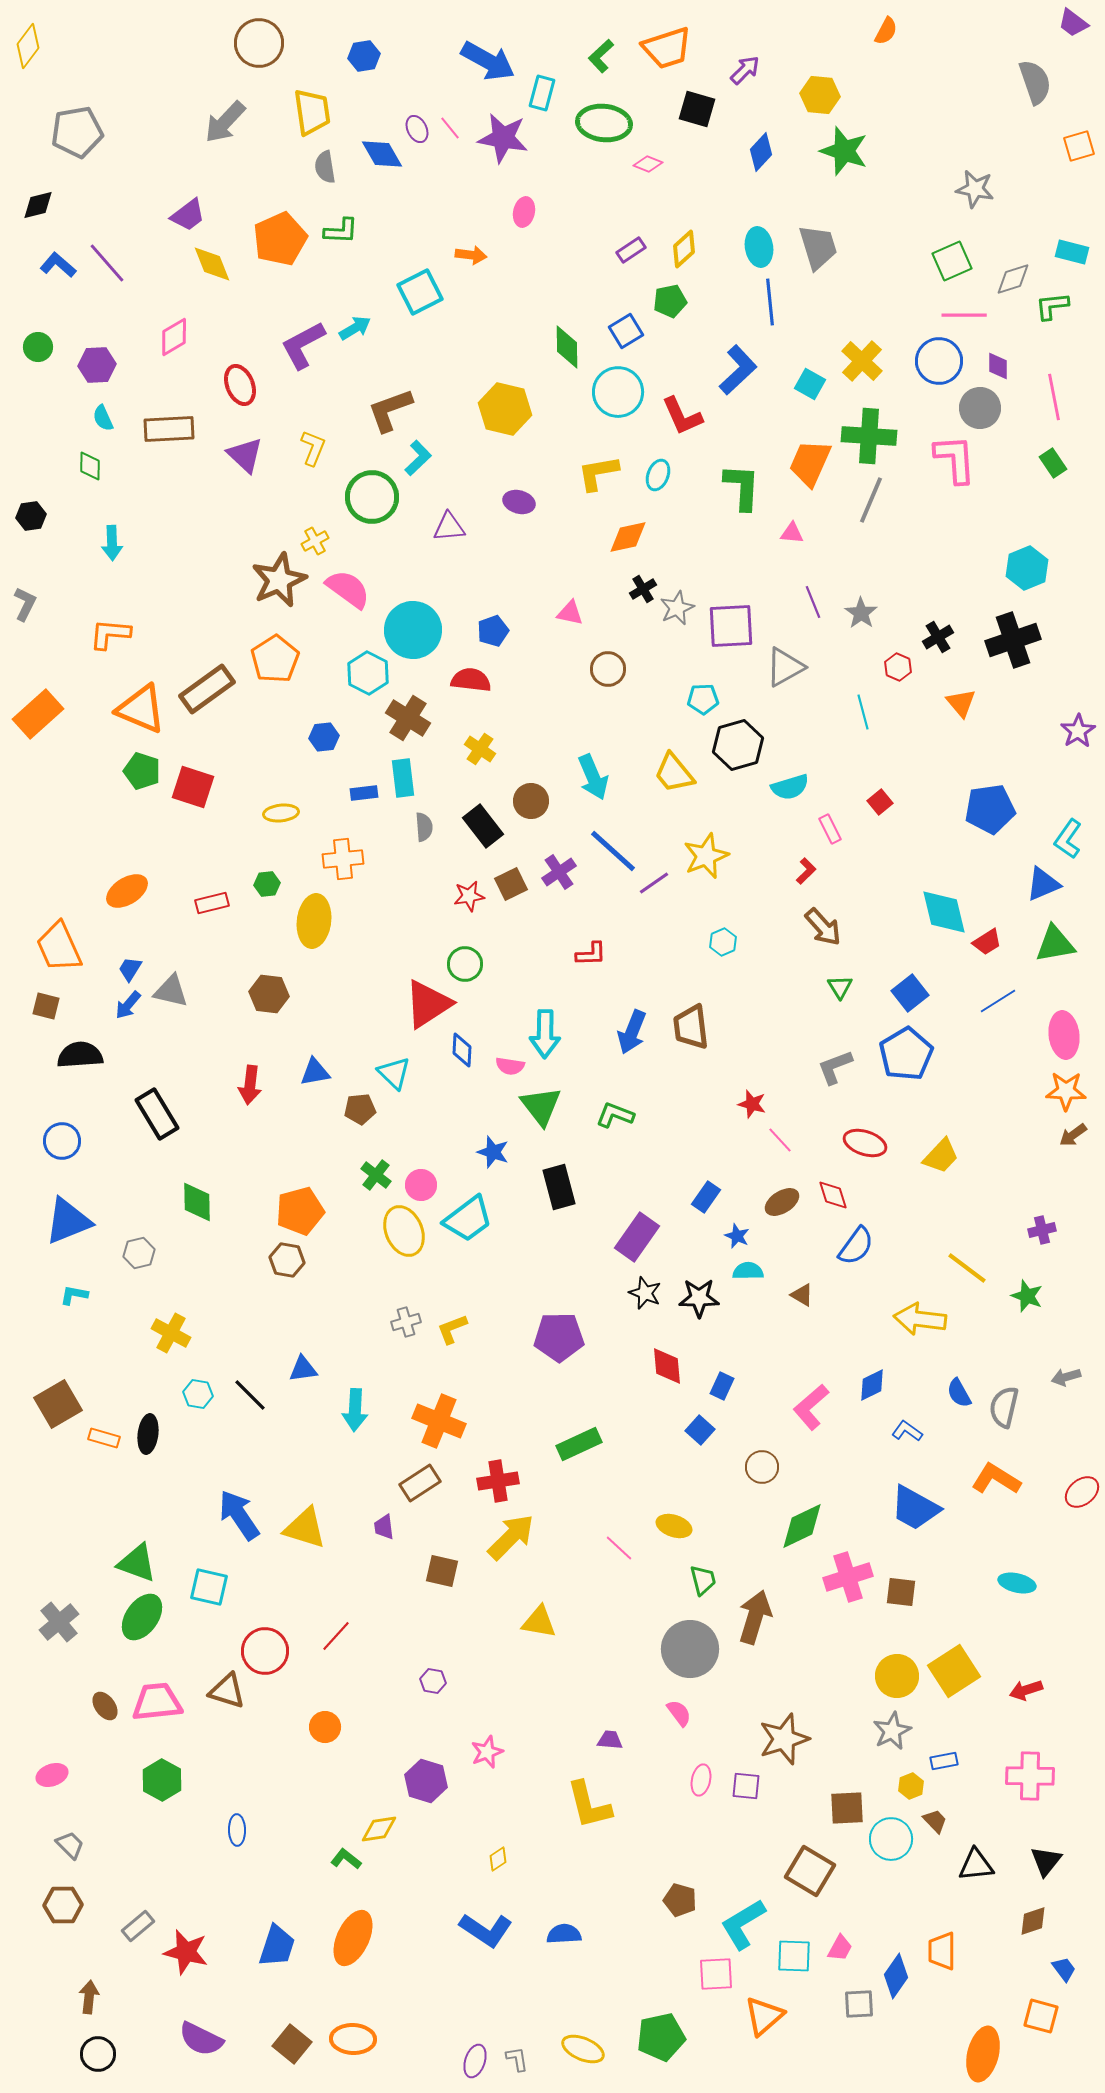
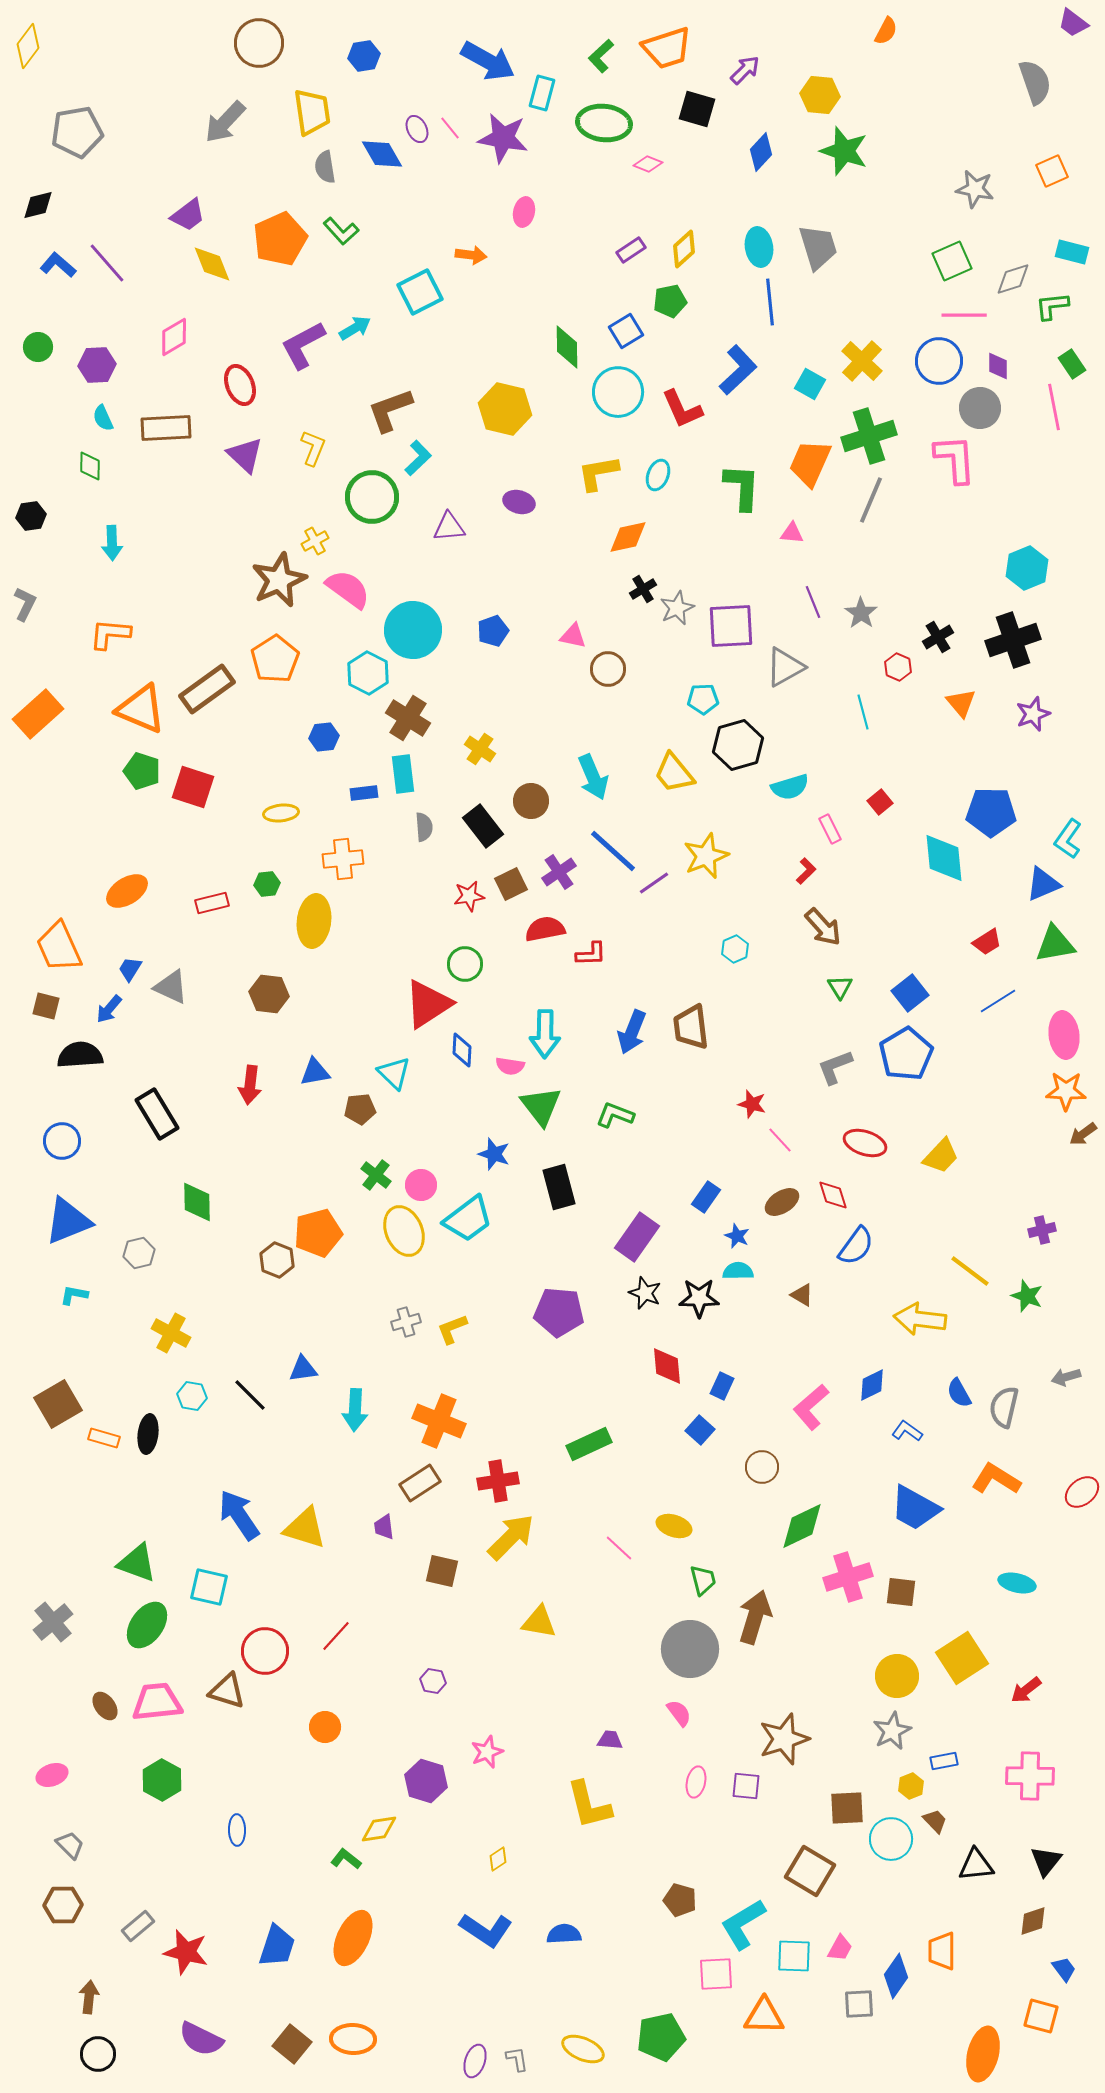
orange square at (1079, 146): moved 27 px left, 25 px down; rotated 8 degrees counterclockwise
green L-shape at (341, 231): rotated 45 degrees clockwise
pink line at (1054, 397): moved 10 px down
red L-shape at (682, 416): moved 7 px up
brown rectangle at (169, 429): moved 3 px left, 1 px up
green cross at (869, 436): rotated 22 degrees counterclockwise
green rectangle at (1053, 463): moved 19 px right, 99 px up
pink triangle at (570, 613): moved 3 px right, 23 px down
red semicircle at (471, 680): moved 74 px right, 249 px down; rotated 18 degrees counterclockwise
purple star at (1078, 731): moved 45 px left, 17 px up; rotated 12 degrees clockwise
cyan rectangle at (403, 778): moved 4 px up
blue pentagon at (990, 809): moved 1 px right, 3 px down; rotated 9 degrees clockwise
cyan diamond at (944, 912): moved 54 px up; rotated 8 degrees clockwise
cyan hexagon at (723, 942): moved 12 px right, 7 px down
gray triangle at (171, 991): moved 4 px up; rotated 12 degrees clockwise
blue arrow at (128, 1005): moved 19 px left, 4 px down
brown arrow at (1073, 1135): moved 10 px right, 1 px up
blue star at (493, 1152): moved 1 px right, 2 px down
orange pentagon at (300, 1211): moved 18 px right, 22 px down
brown hexagon at (287, 1260): moved 10 px left; rotated 12 degrees clockwise
yellow line at (967, 1268): moved 3 px right, 3 px down
cyan semicircle at (748, 1271): moved 10 px left
purple pentagon at (559, 1337): moved 25 px up; rotated 6 degrees clockwise
cyan hexagon at (198, 1394): moved 6 px left, 2 px down
green rectangle at (579, 1444): moved 10 px right
green ellipse at (142, 1617): moved 5 px right, 8 px down
gray cross at (59, 1622): moved 6 px left
yellow square at (954, 1671): moved 8 px right, 13 px up
red arrow at (1026, 1690): rotated 20 degrees counterclockwise
pink ellipse at (701, 1780): moved 5 px left, 2 px down
orange triangle at (764, 2016): rotated 42 degrees clockwise
